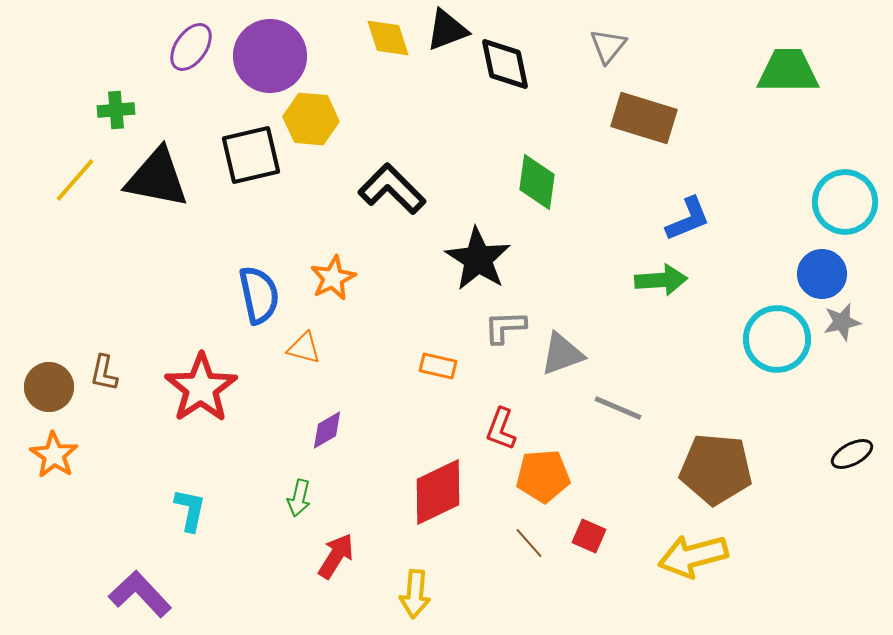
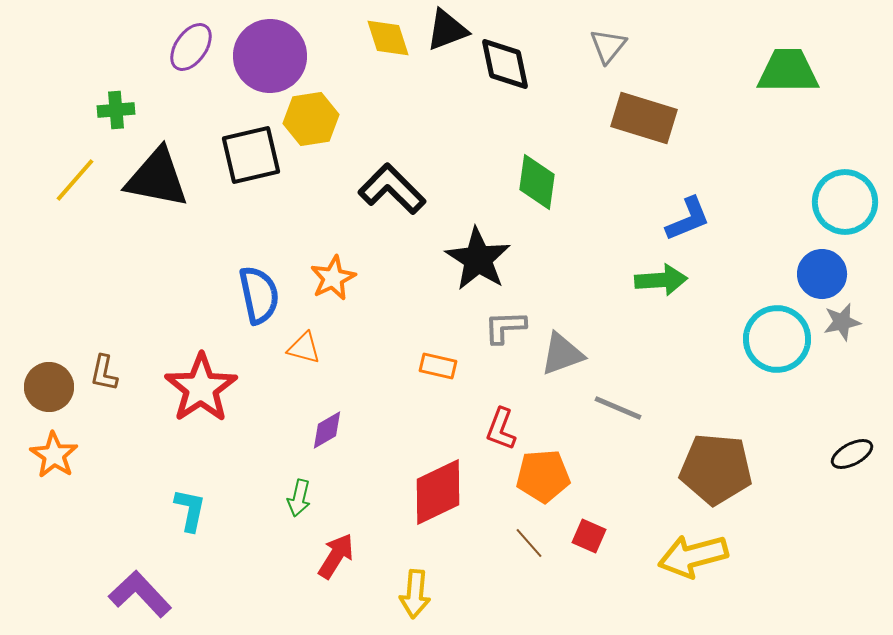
yellow hexagon at (311, 119): rotated 14 degrees counterclockwise
